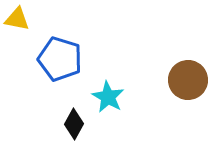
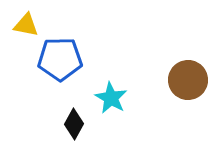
yellow triangle: moved 9 px right, 6 px down
blue pentagon: rotated 18 degrees counterclockwise
cyan star: moved 3 px right, 1 px down
